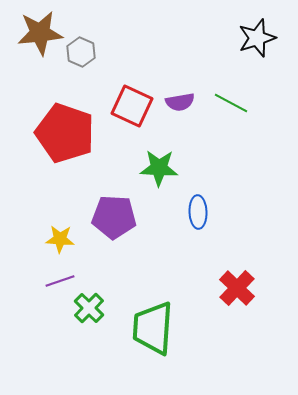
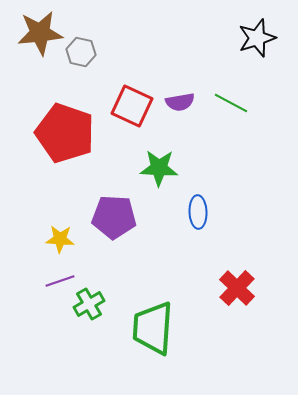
gray hexagon: rotated 12 degrees counterclockwise
green cross: moved 4 px up; rotated 16 degrees clockwise
